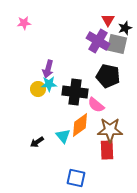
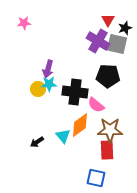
black pentagon: rotated 10 degrees counterclockwise
blue square: moved 20 px right
